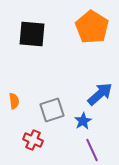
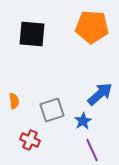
orange pentagon: rotated 28 degrees counterclockwise
red cross: moved 3 px left
